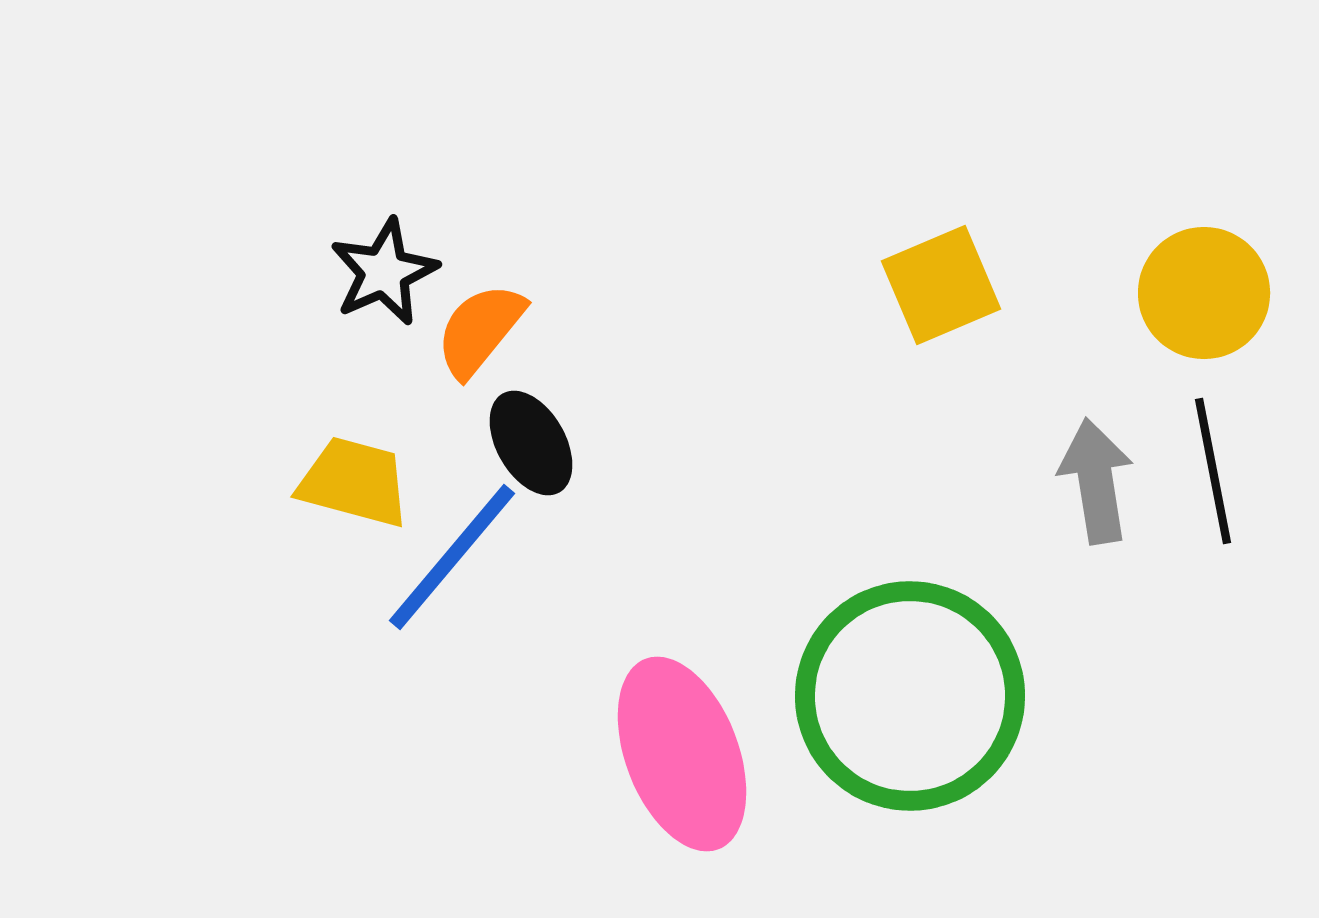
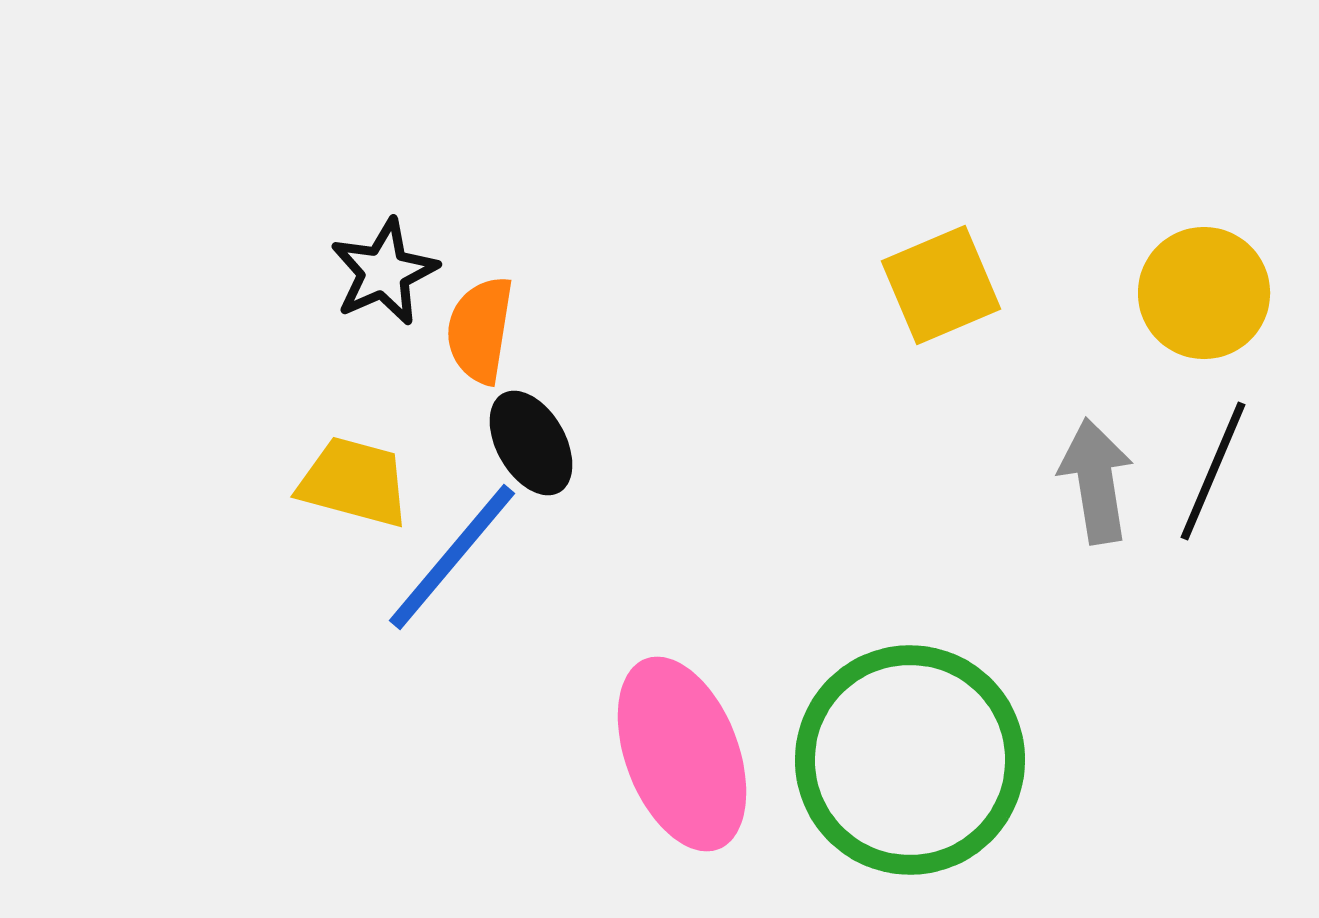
orange semicircle: rotated 30 degrees counterclockwise
black line: rotated 34 degrees clockwise
green circle: moved 64 px down
